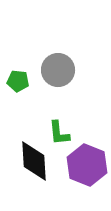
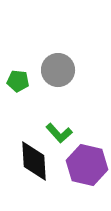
green L-shape: rotated 36 degrees counterclockwise
purple hexagon: rotated 9 degrees counterclockwise
